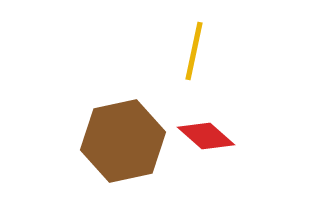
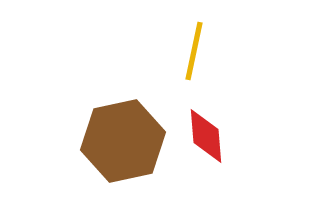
red diamond: rotated 44 degrees clockwise
